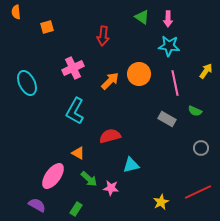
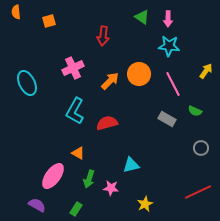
orange square: moved 2 px right, 6 px up
pink line: moved 2 px left, 1 px down; rotated 15 degrees counterclockwise
red semicircle: moved 3 px left, 13 px up
green arrow: rotated 66 degrees clockwise
yellow star: moved 16 px left, 2 px down
